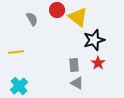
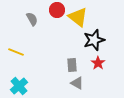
yellow line: rotated 28 degrees clockwise
gray rectangle: moved 2 px left
